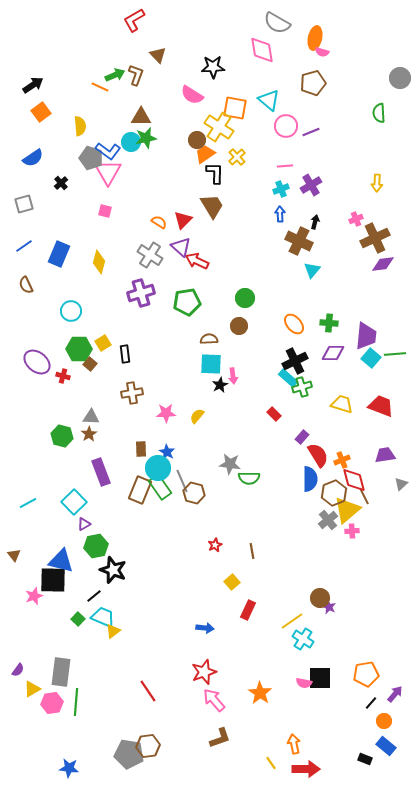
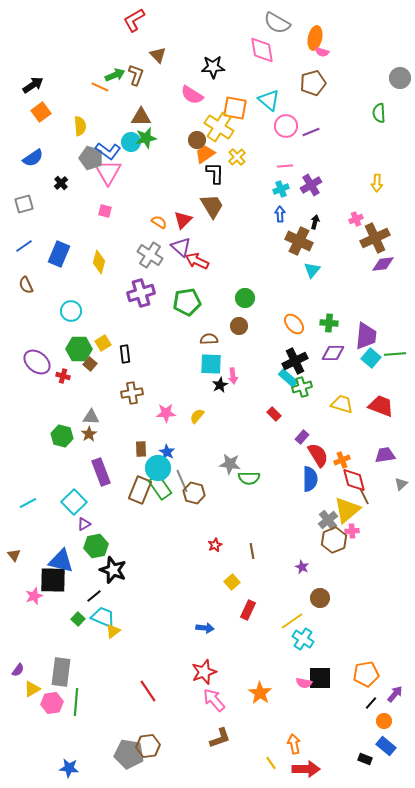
brown hexagon at (334, 493): moved 47 px down
purple star at (329, 607): moved 27 px left, 40 px up
